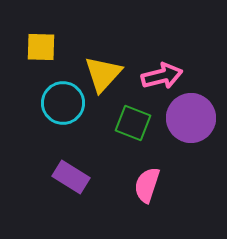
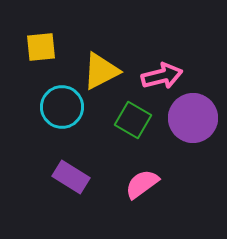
yellow square: rotated 8 degrees counterclockwise
yellow triangle: moved 2 px left, 3 px up; rotated 21 degrees clockwise
cyan circle: moved 1 px left, 4 px down
purple circle: moved 2 px right
green square: moved 3 px up; rotated 9 degrees clockwise
pink semicircle: moved 5 px left, 1 px up; rotated 36 degrees clockwise
